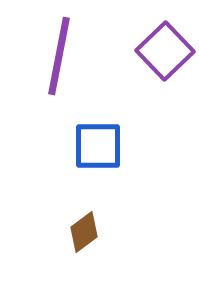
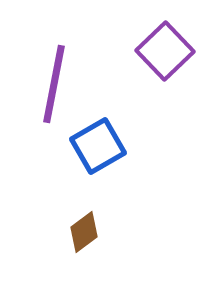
purple line: moved 5 px left, 28 px down
blue square: rotated 30 degrees counterclockwise
